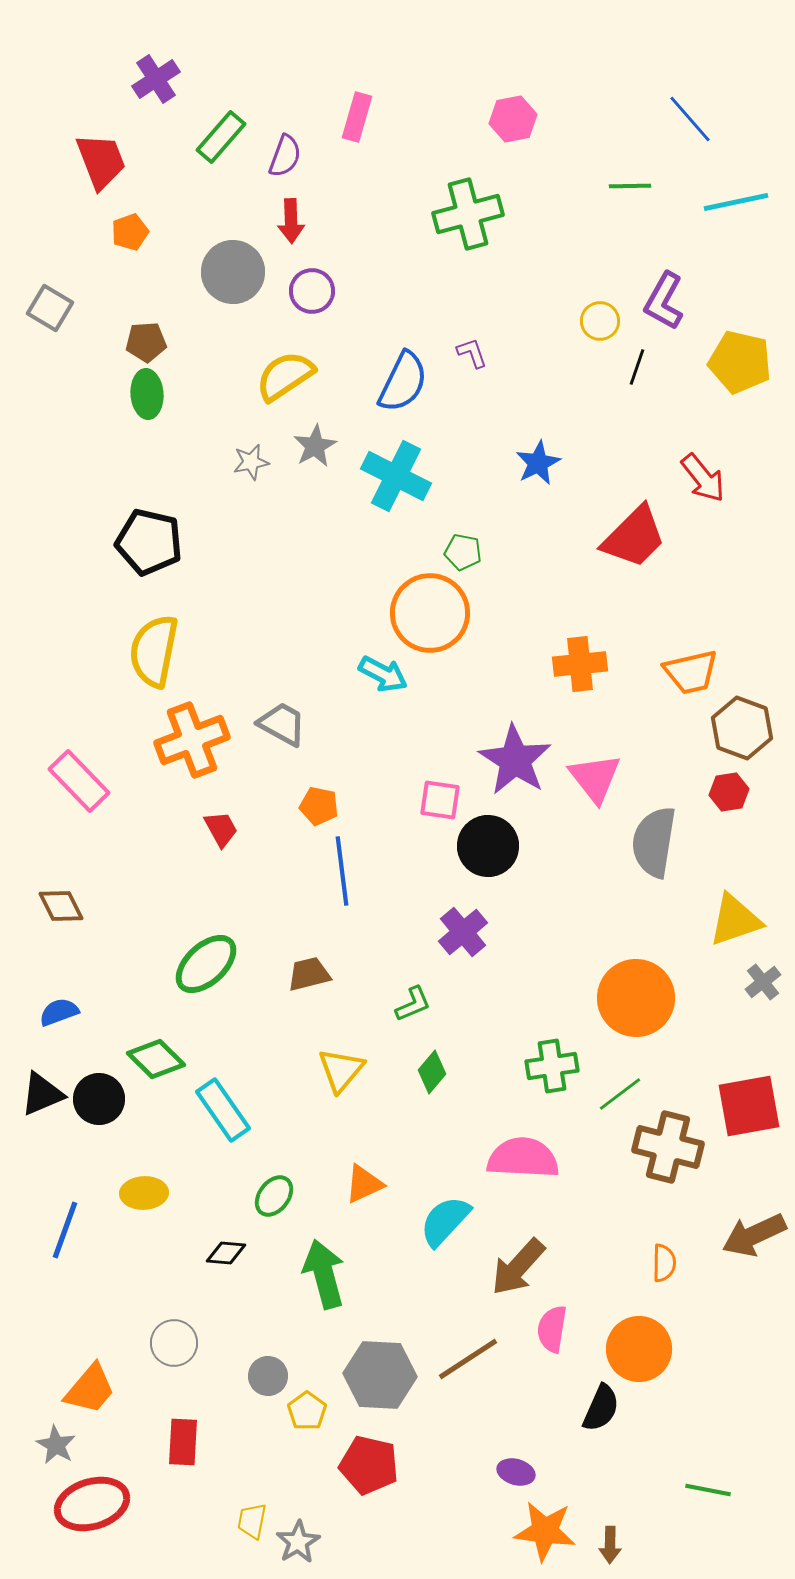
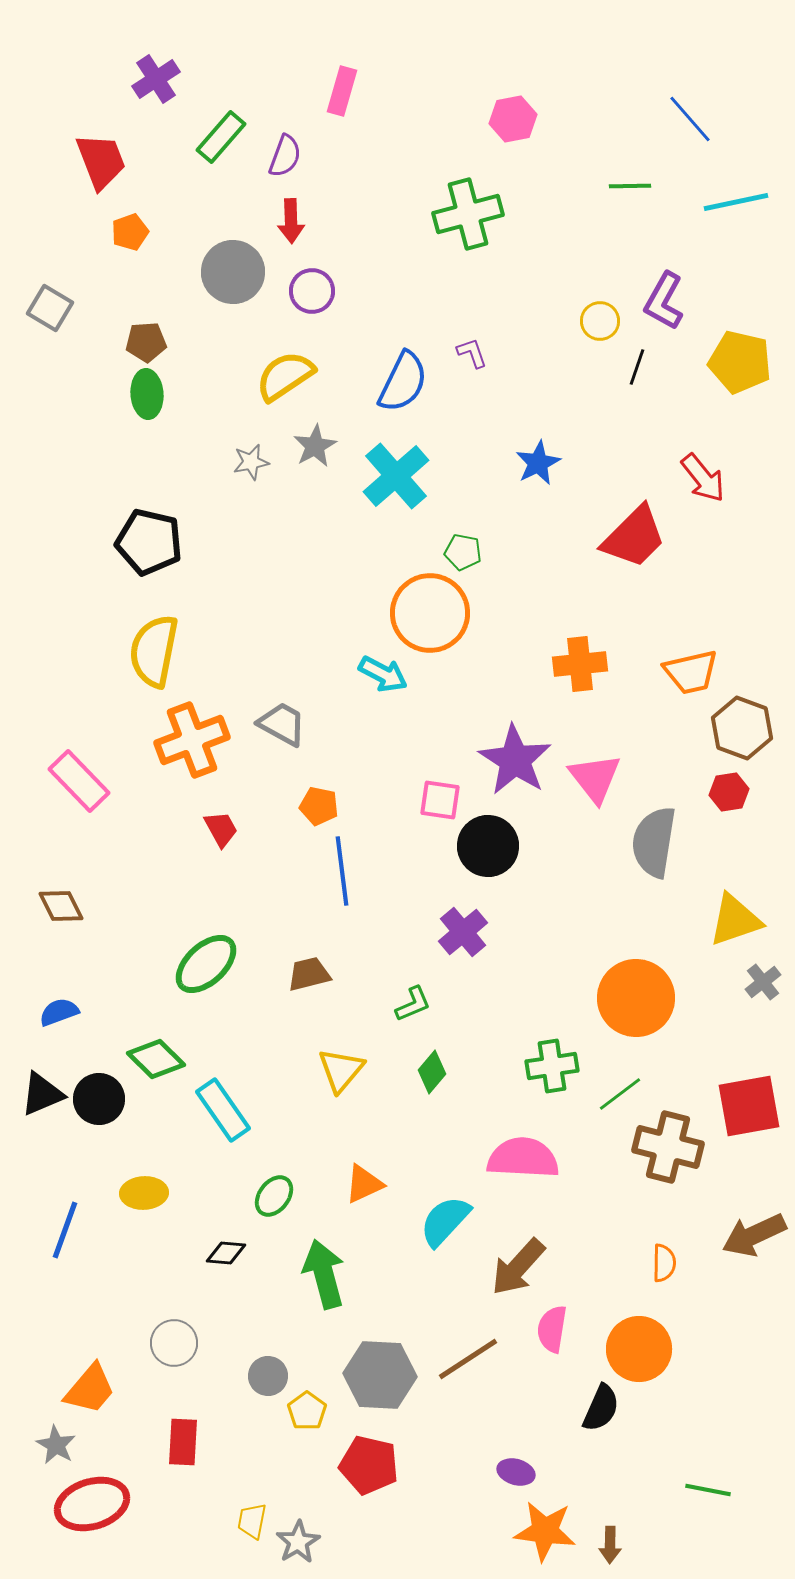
pink rectangle at (357, 117): moved 15 px left, 26 px up
cyan cross at (396, 476): rotated 22 degrees clockwise
